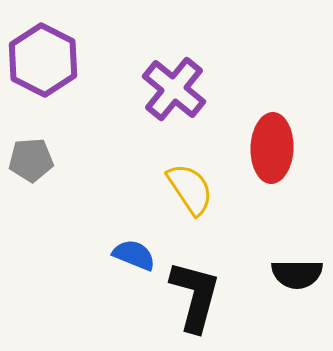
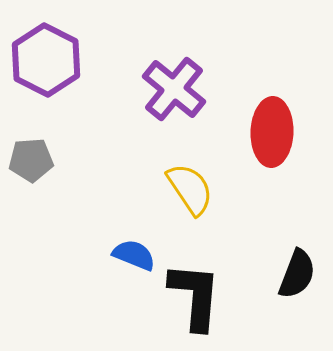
purple hexagon: moved 3 px right
red ellipse: moved 16 px up
black semicircle: rotated 69 degrees counterclockwise
black L-shape: rotated 10 degrees counterclockwise
